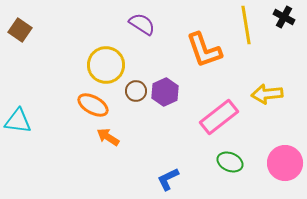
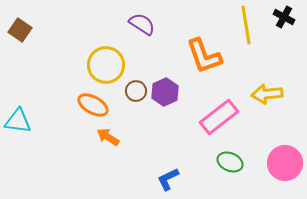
orange L-shape: moved 6 px down
